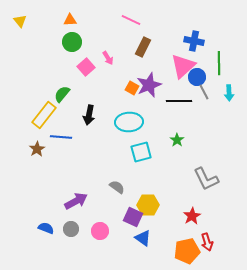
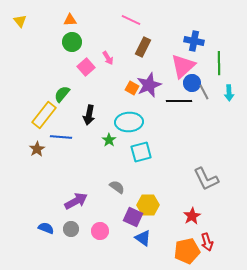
blue circle: moved 5 px left, 6 px down
green star: moved 68 px left
